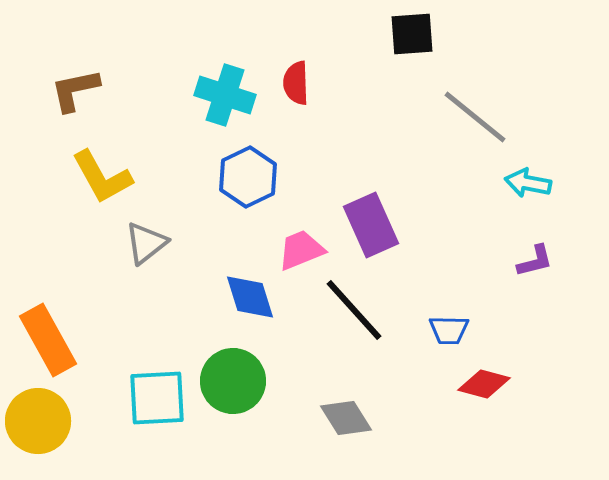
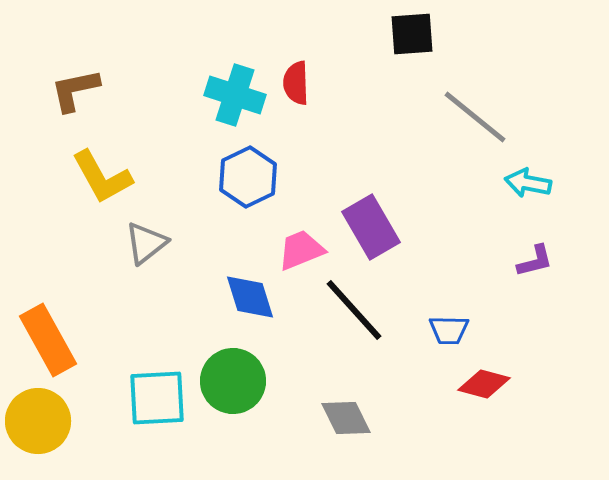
cyan cross: moved 10 px right
purple rectangle: moved 2 px down; rotated 6 degrees counterclockwise
gray diamond: rotated 6 degrees clockwise
